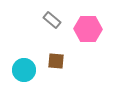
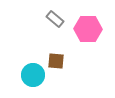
gray rectangle: moved 3 px right, 1 px up
cyan circle: moved 9 px right, 5 px down
